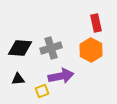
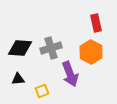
orange hexagon: moved 2 px down
purple arrow: moved 9 px right, 2 px up; rotated 80 degrees clockwise
